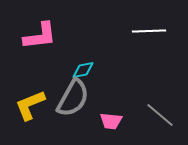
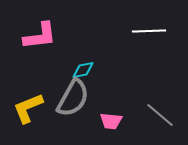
yellow L-shape: moved 2 px left, 3 px down
